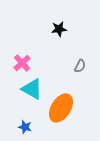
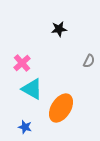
gray semicircle: moved 9 px right, 5 px up
